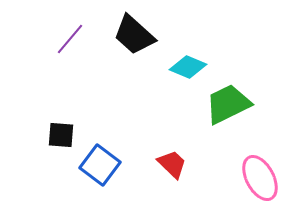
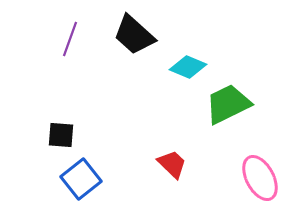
purple line: rotated 20 degrees counterclockwise
blue square: moved 19 px left, 14 px down; rotated 15 degrees clockwise
